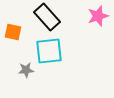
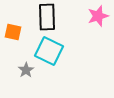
black rectangle: rotated 40 degrees clockwise
cyan square: rotated 32 degrees clockwise
gray star: rotated 28 degrees counterclockwise
